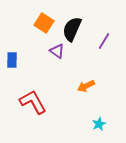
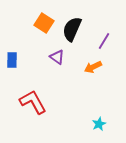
purple triangle: moved 6 px down
orange arrow: moved 7 px right, 19 px up
